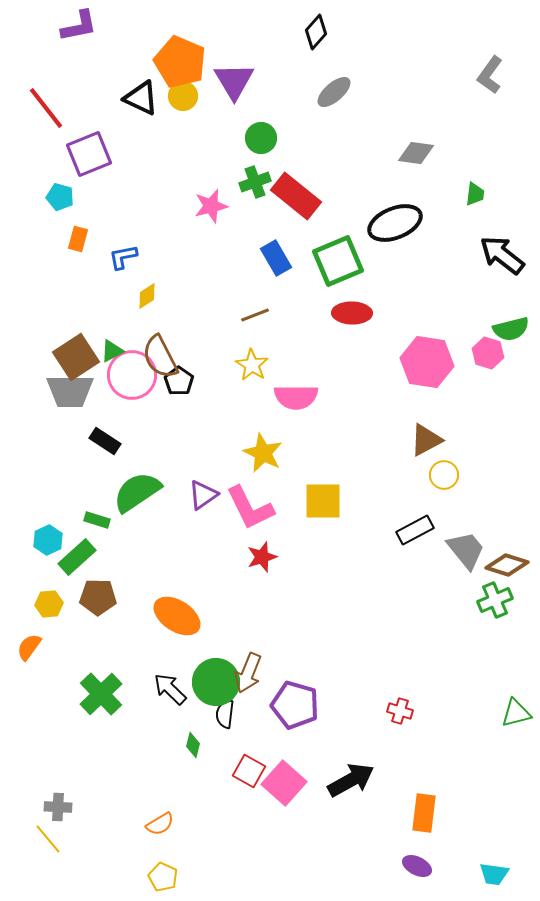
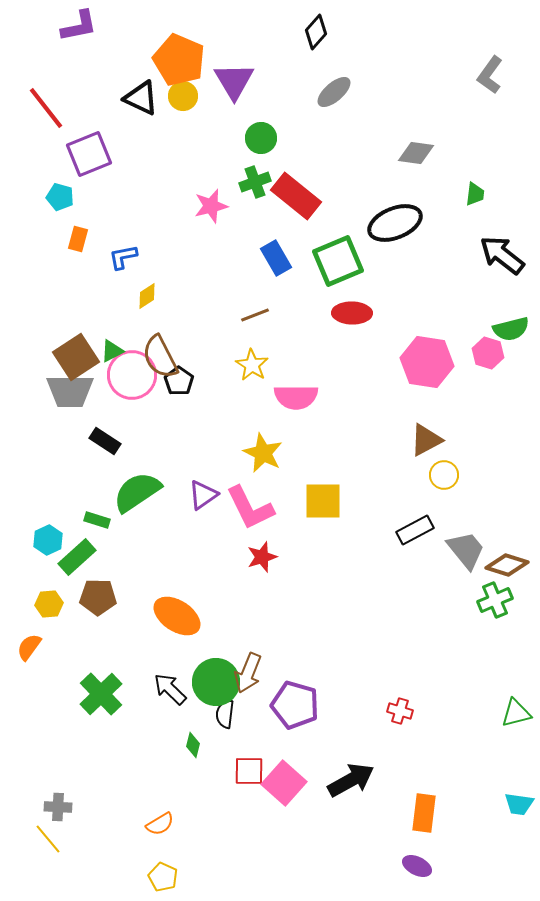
orange pentagon at (180, 62): moved 1 px left, 2 px up
red square at (249, 771): rotated 28 degrees counterclockwise
cyan trapezoid at (494, 874): moved 25 px right, 70 px up
